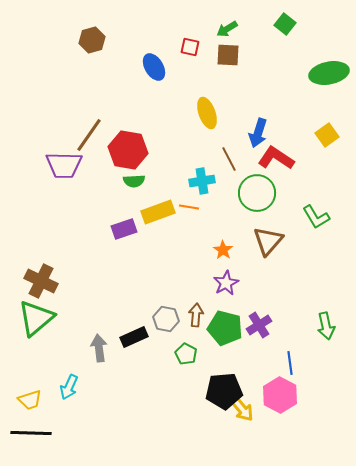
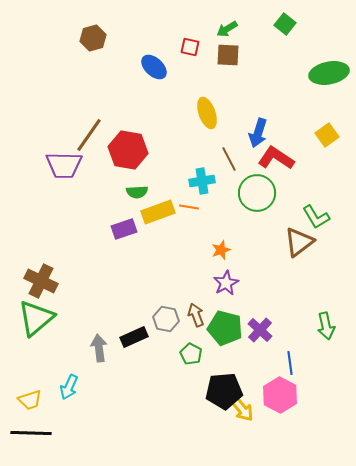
brown hexagon at (92, 40): moved 1 px right, 2 px up
blue ellipse at (154, 67): rotated 16 degrees counterclockwise
green semicircle at (134, 181): moved 3 px right, 11 px down
brown triangle at (268, 241): moved 31 px right, 1 px down; rotated 12 degrees clockwise
orange star at (223, 250): moved 2 px left; rotated 18 degrees clockwise
brown arrow at (196, 315): rotated 25 degrees counterclockwise
purple cross at (259, 325): moved 1 px right, 5 px down; rotated 15 degrees counterclockwise
green pentagon at (186, 354): moved 5 px right
